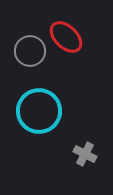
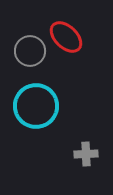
cyan circle: moved 3 px left, 5 px up
gray cross: moved 1 px right; rotated 30 degrees counterclockwise
